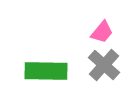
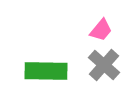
pink trapezoid: moved 1 px left, 2 px up
